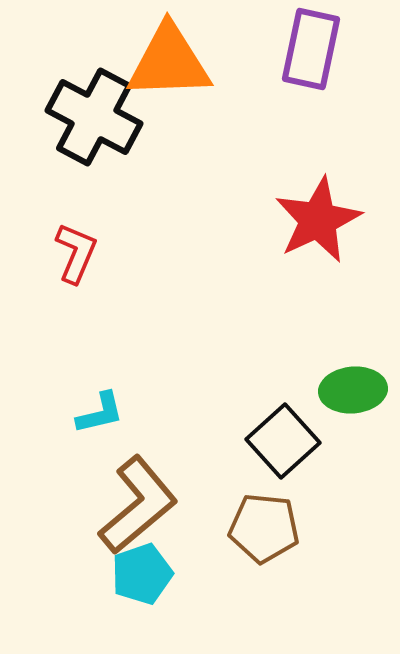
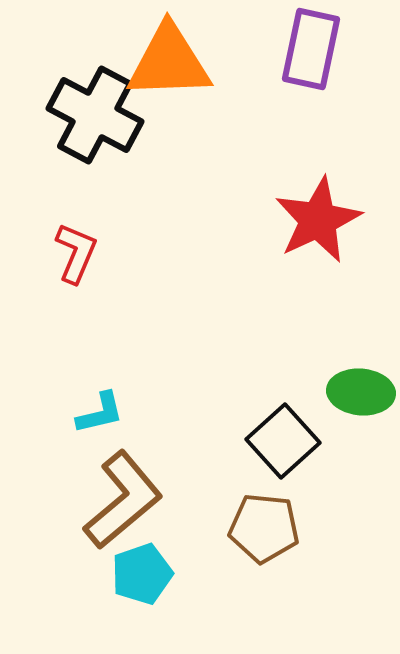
black cross: moved 1 px right, 2 px up
green ellipse: moved 8 px right, 2 px down; rotated 10 degrees clockwise
brown L-shape: moved 15 px left, 5 px up
